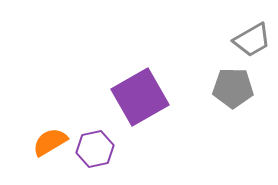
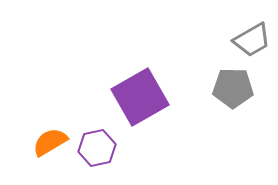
purple hexagon: moved 2 px right, 1 px up
